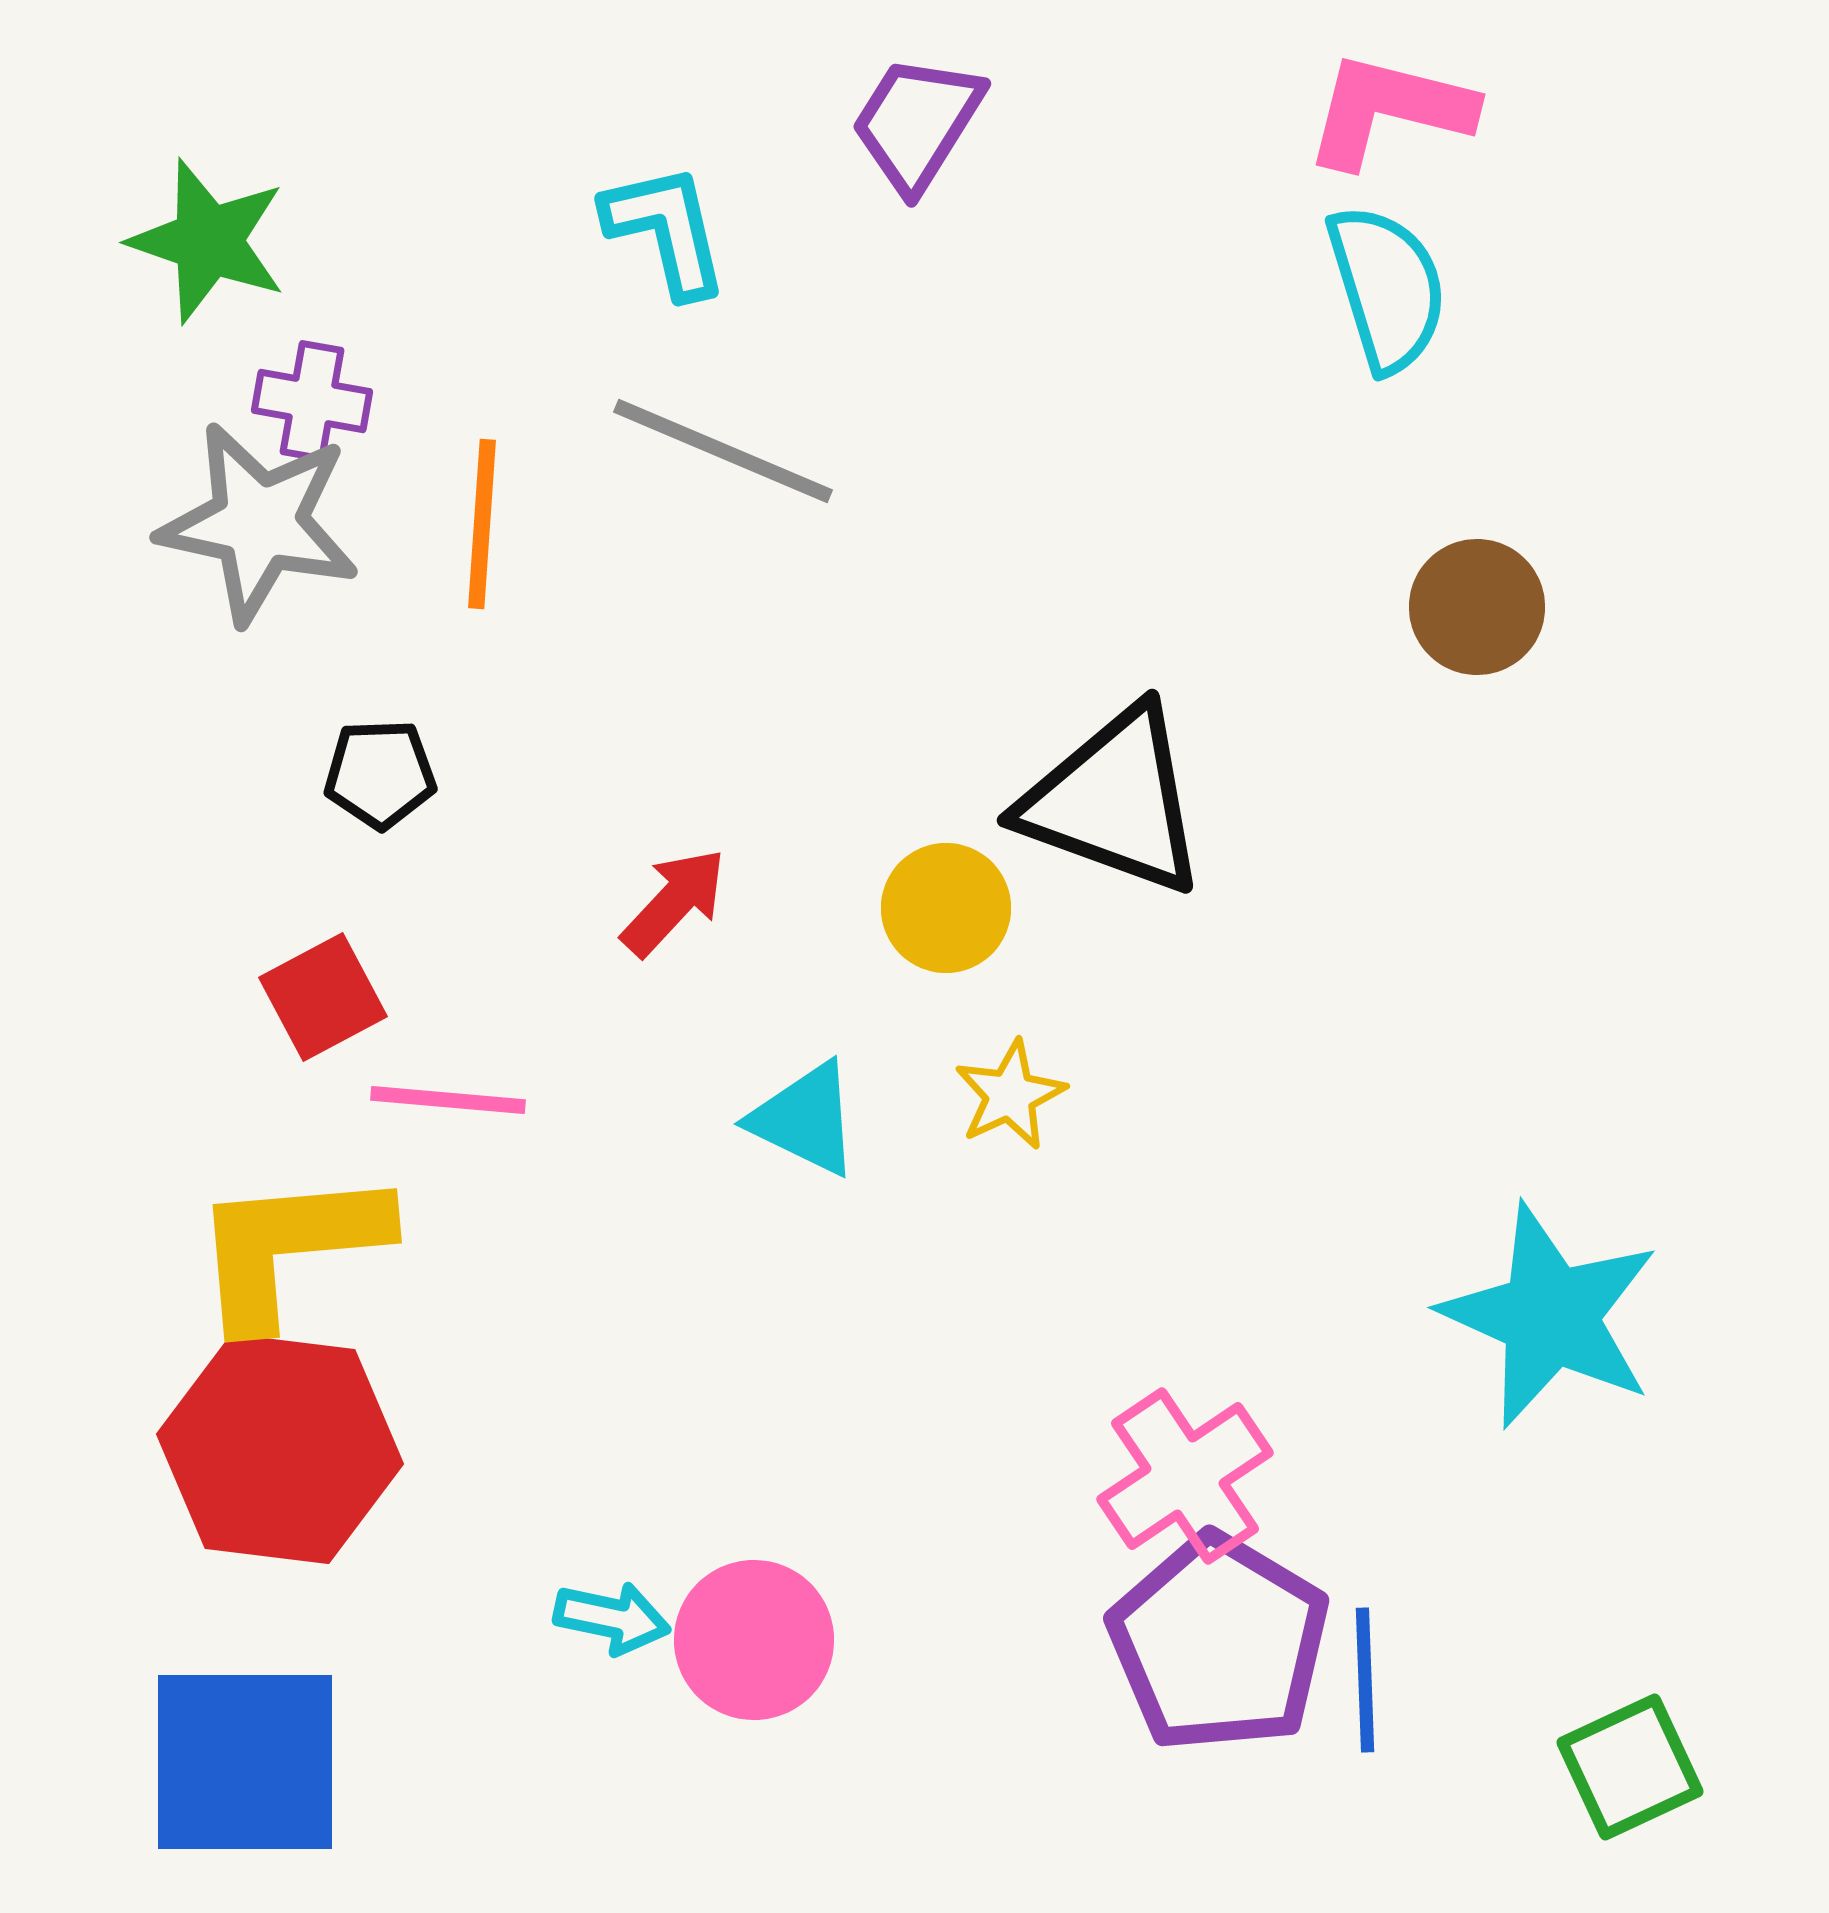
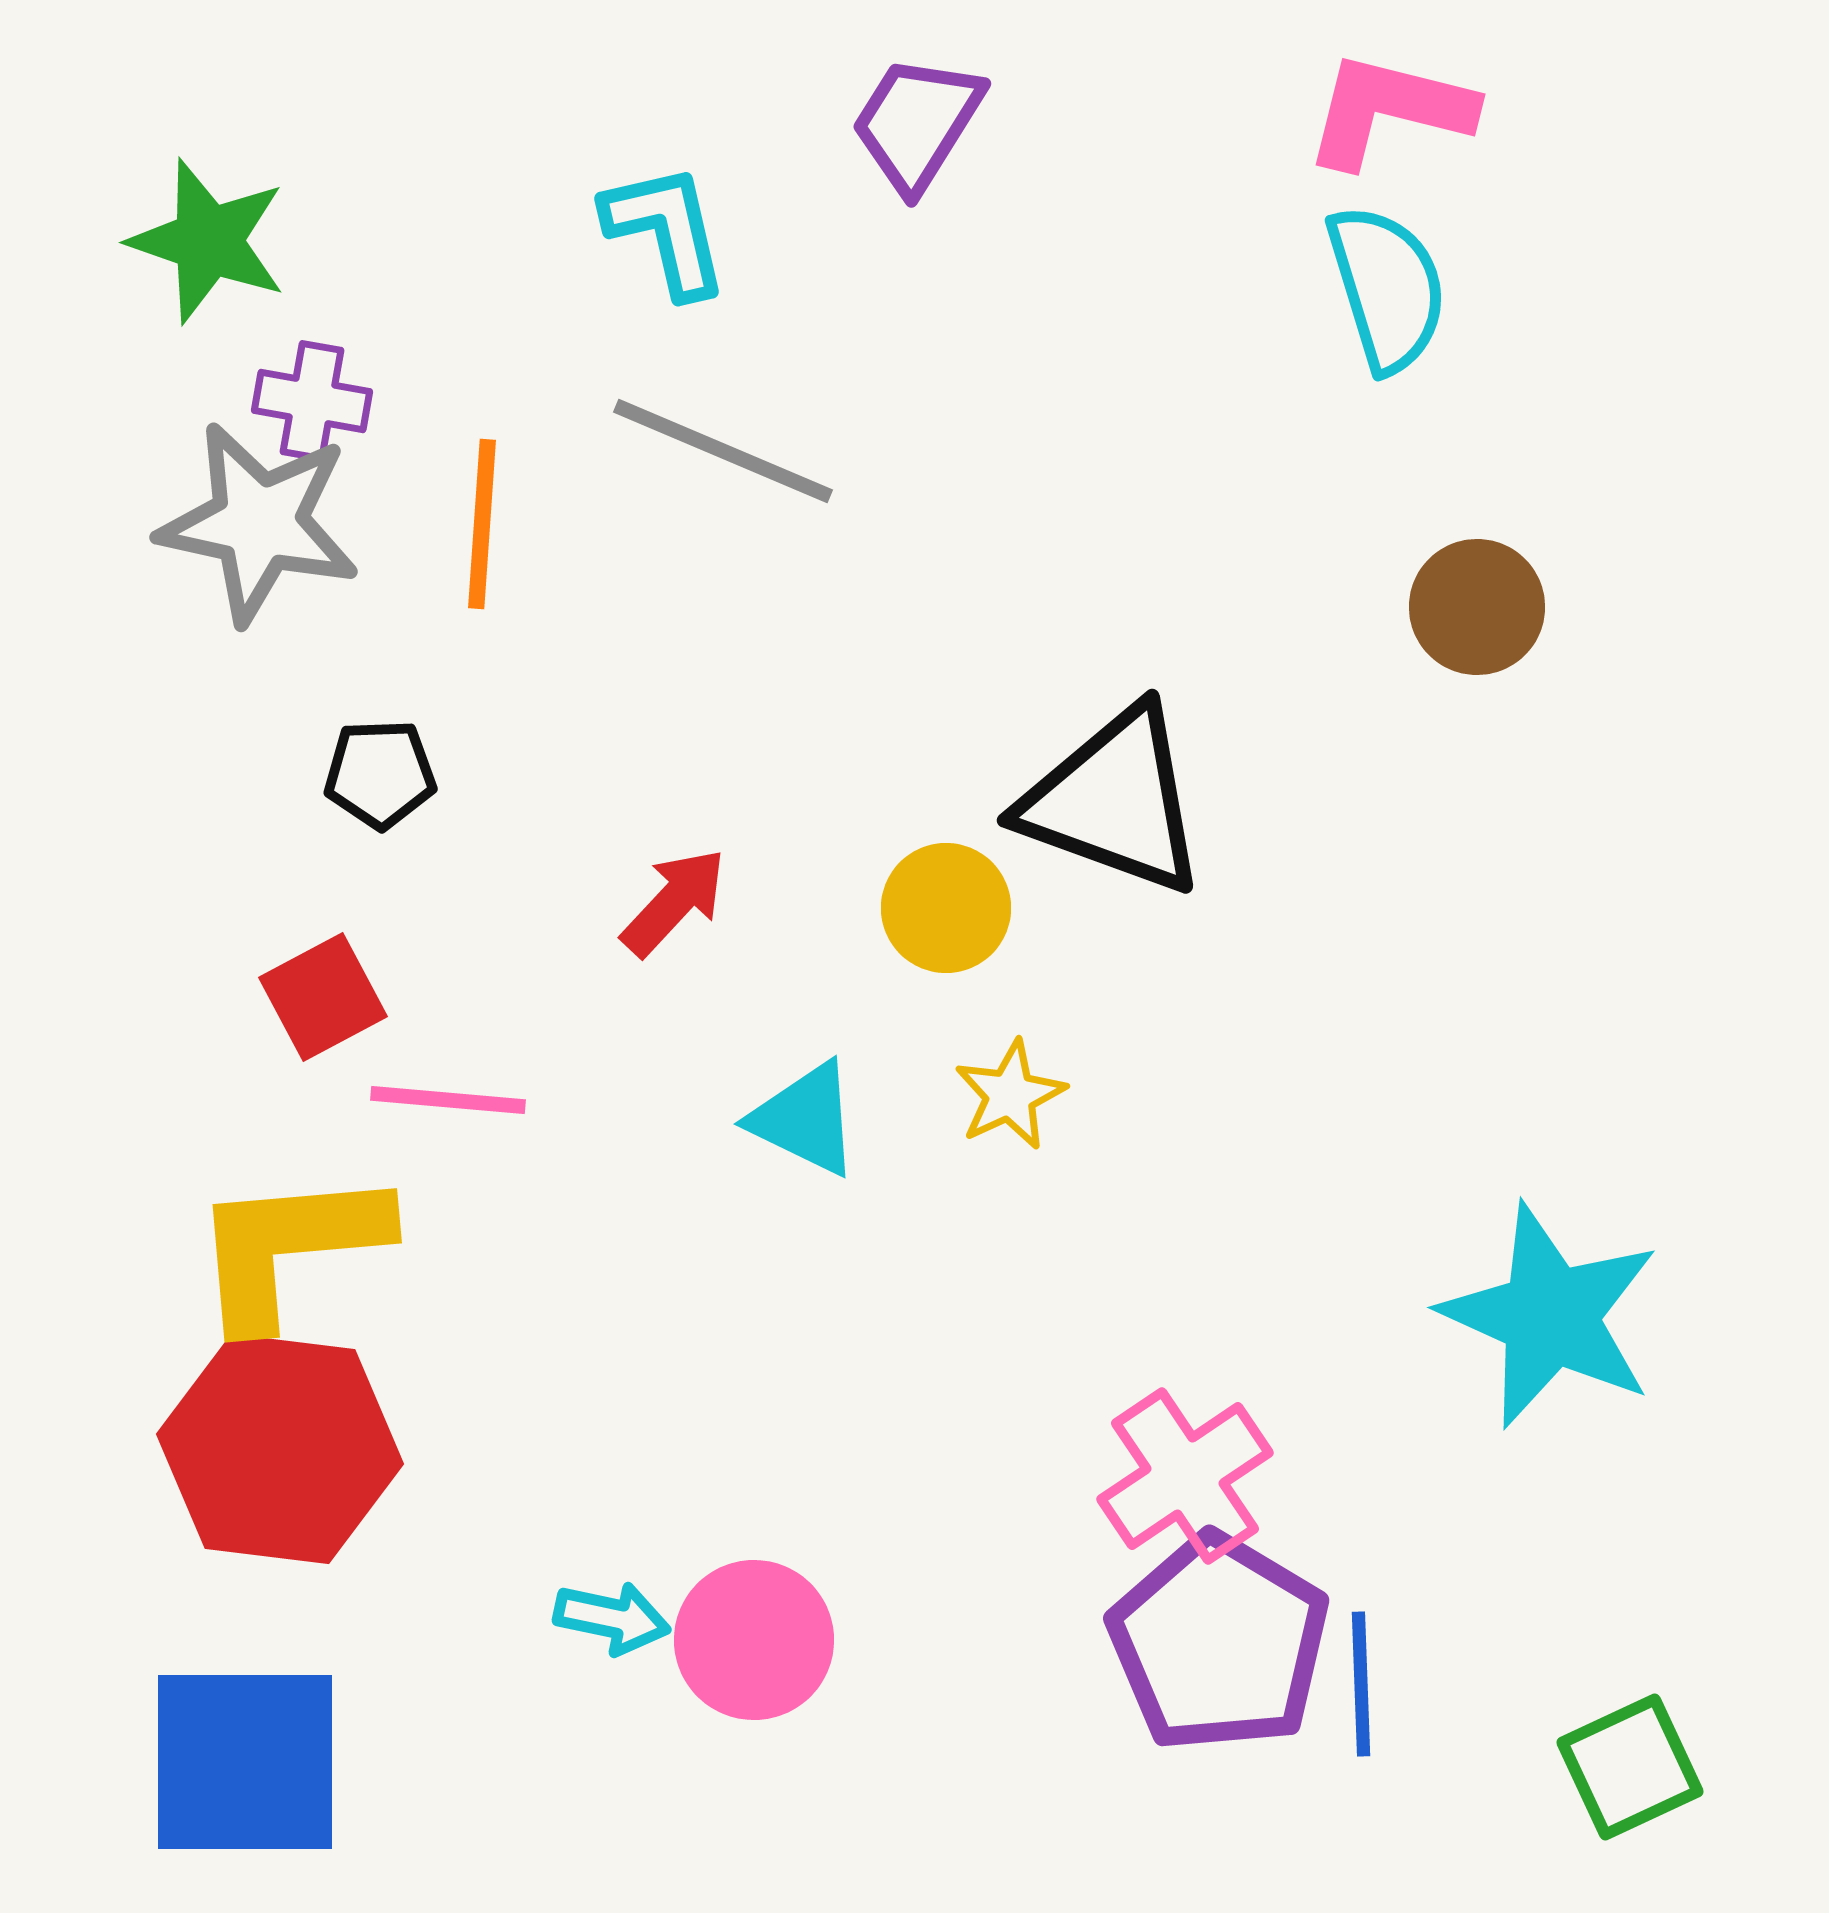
blue line: moved 4 px left, 4 px down
